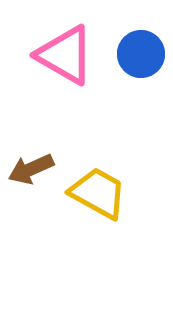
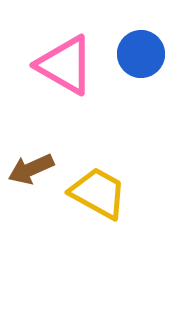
pink triangle: moved 10 px down
